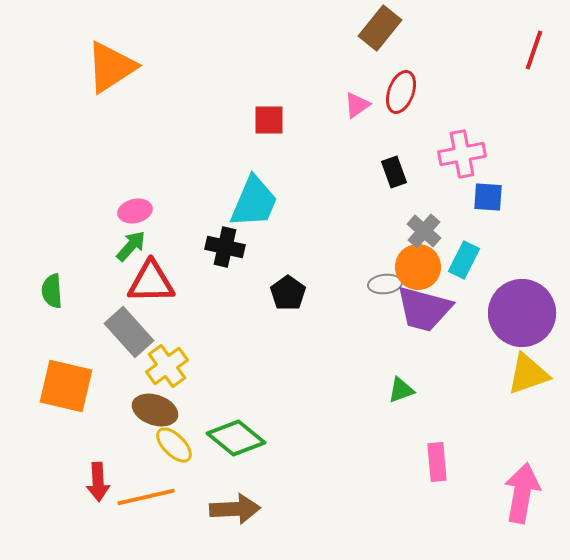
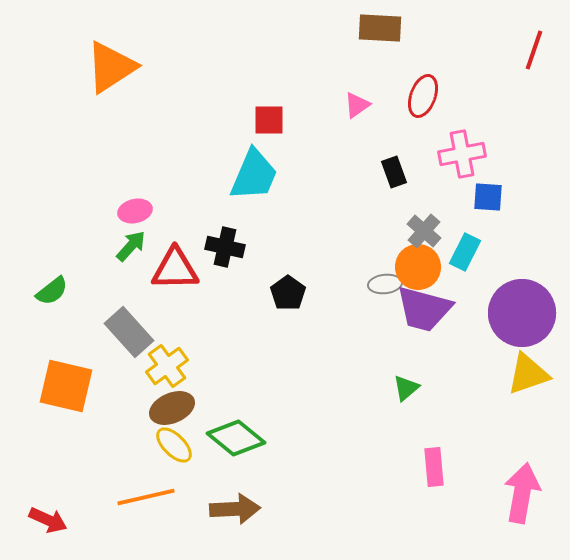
brown rectangle: rotated 54 degrees clockwise
red ellipse: moved 22 px right, 4 px down
cyan trapezoid: moved 27 px up
cyan rectangle: moved 1 px right, 8 px up
red triangle: moved 24 px right, 13 px up
green semicircle: rotated 124 degrees counterclockwise
green triangle: moved 5 px right, 2 px up; rotated 20 degrees counterclockwise
brown ellipse: moved 17 px right, 2 px up; rotated 42 degrees counterclockwise
pink rectangle: moved 3 px left, 5 px down
red arrow: moved 50 px left, 38 px down; rotated 63 degrees counterclockwise
